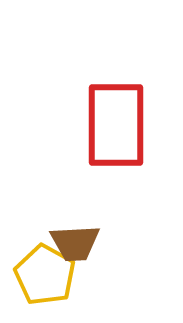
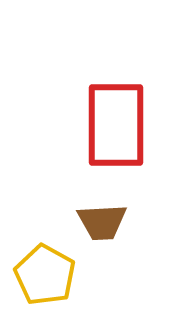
brown trapezoid: moved 27 px right, 21 px up
